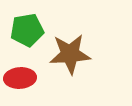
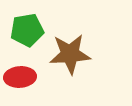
red ellipse: moved 1 px up
